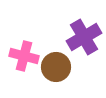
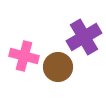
brown circle: moved 2 px right
